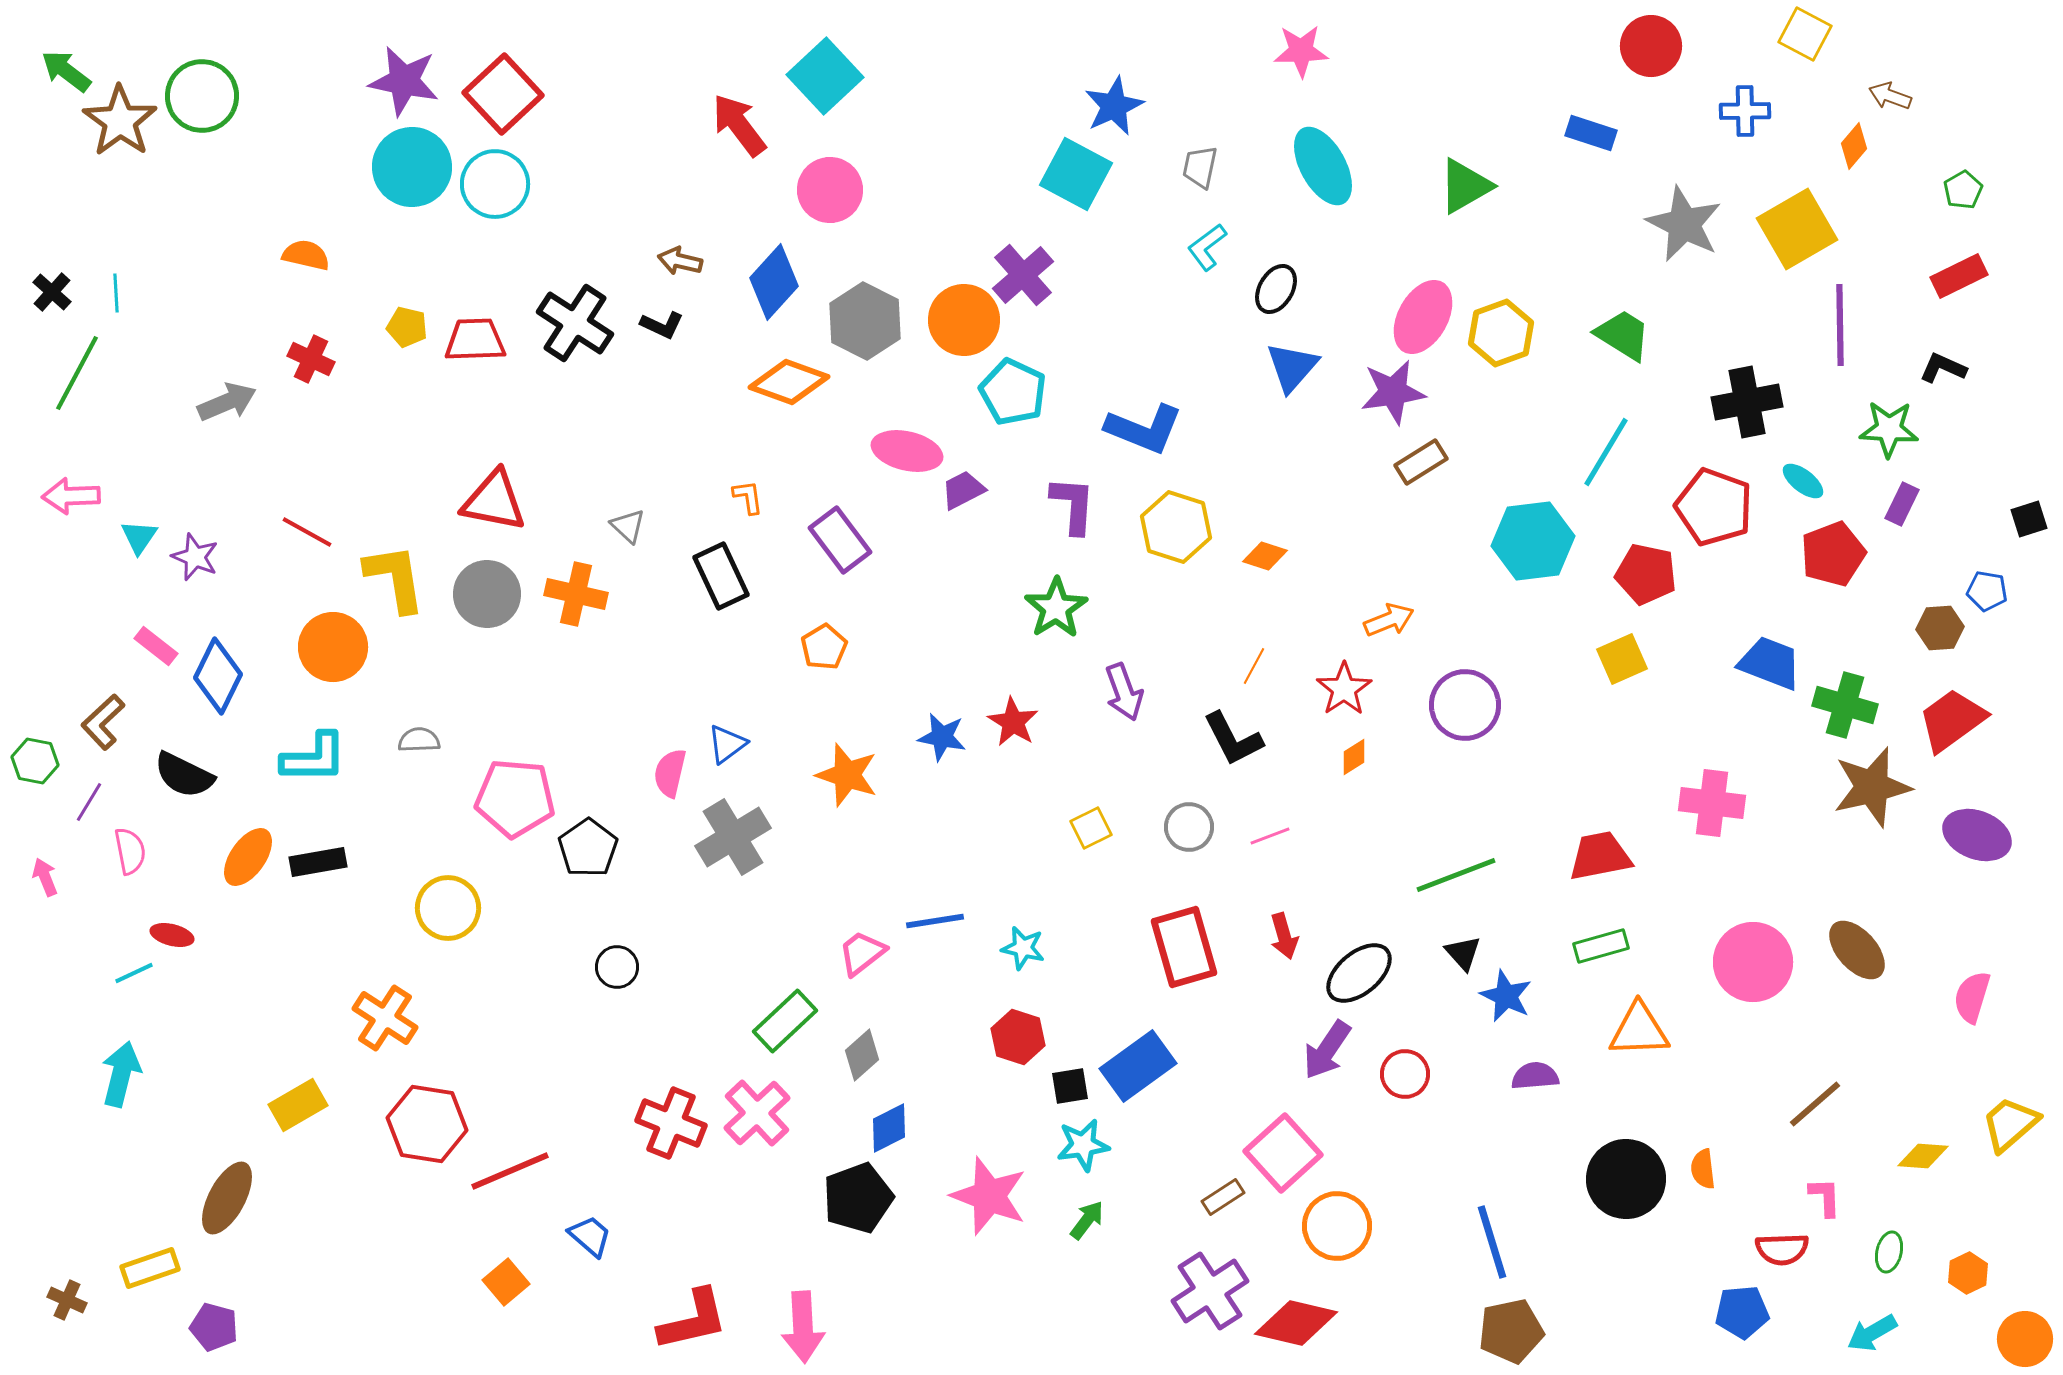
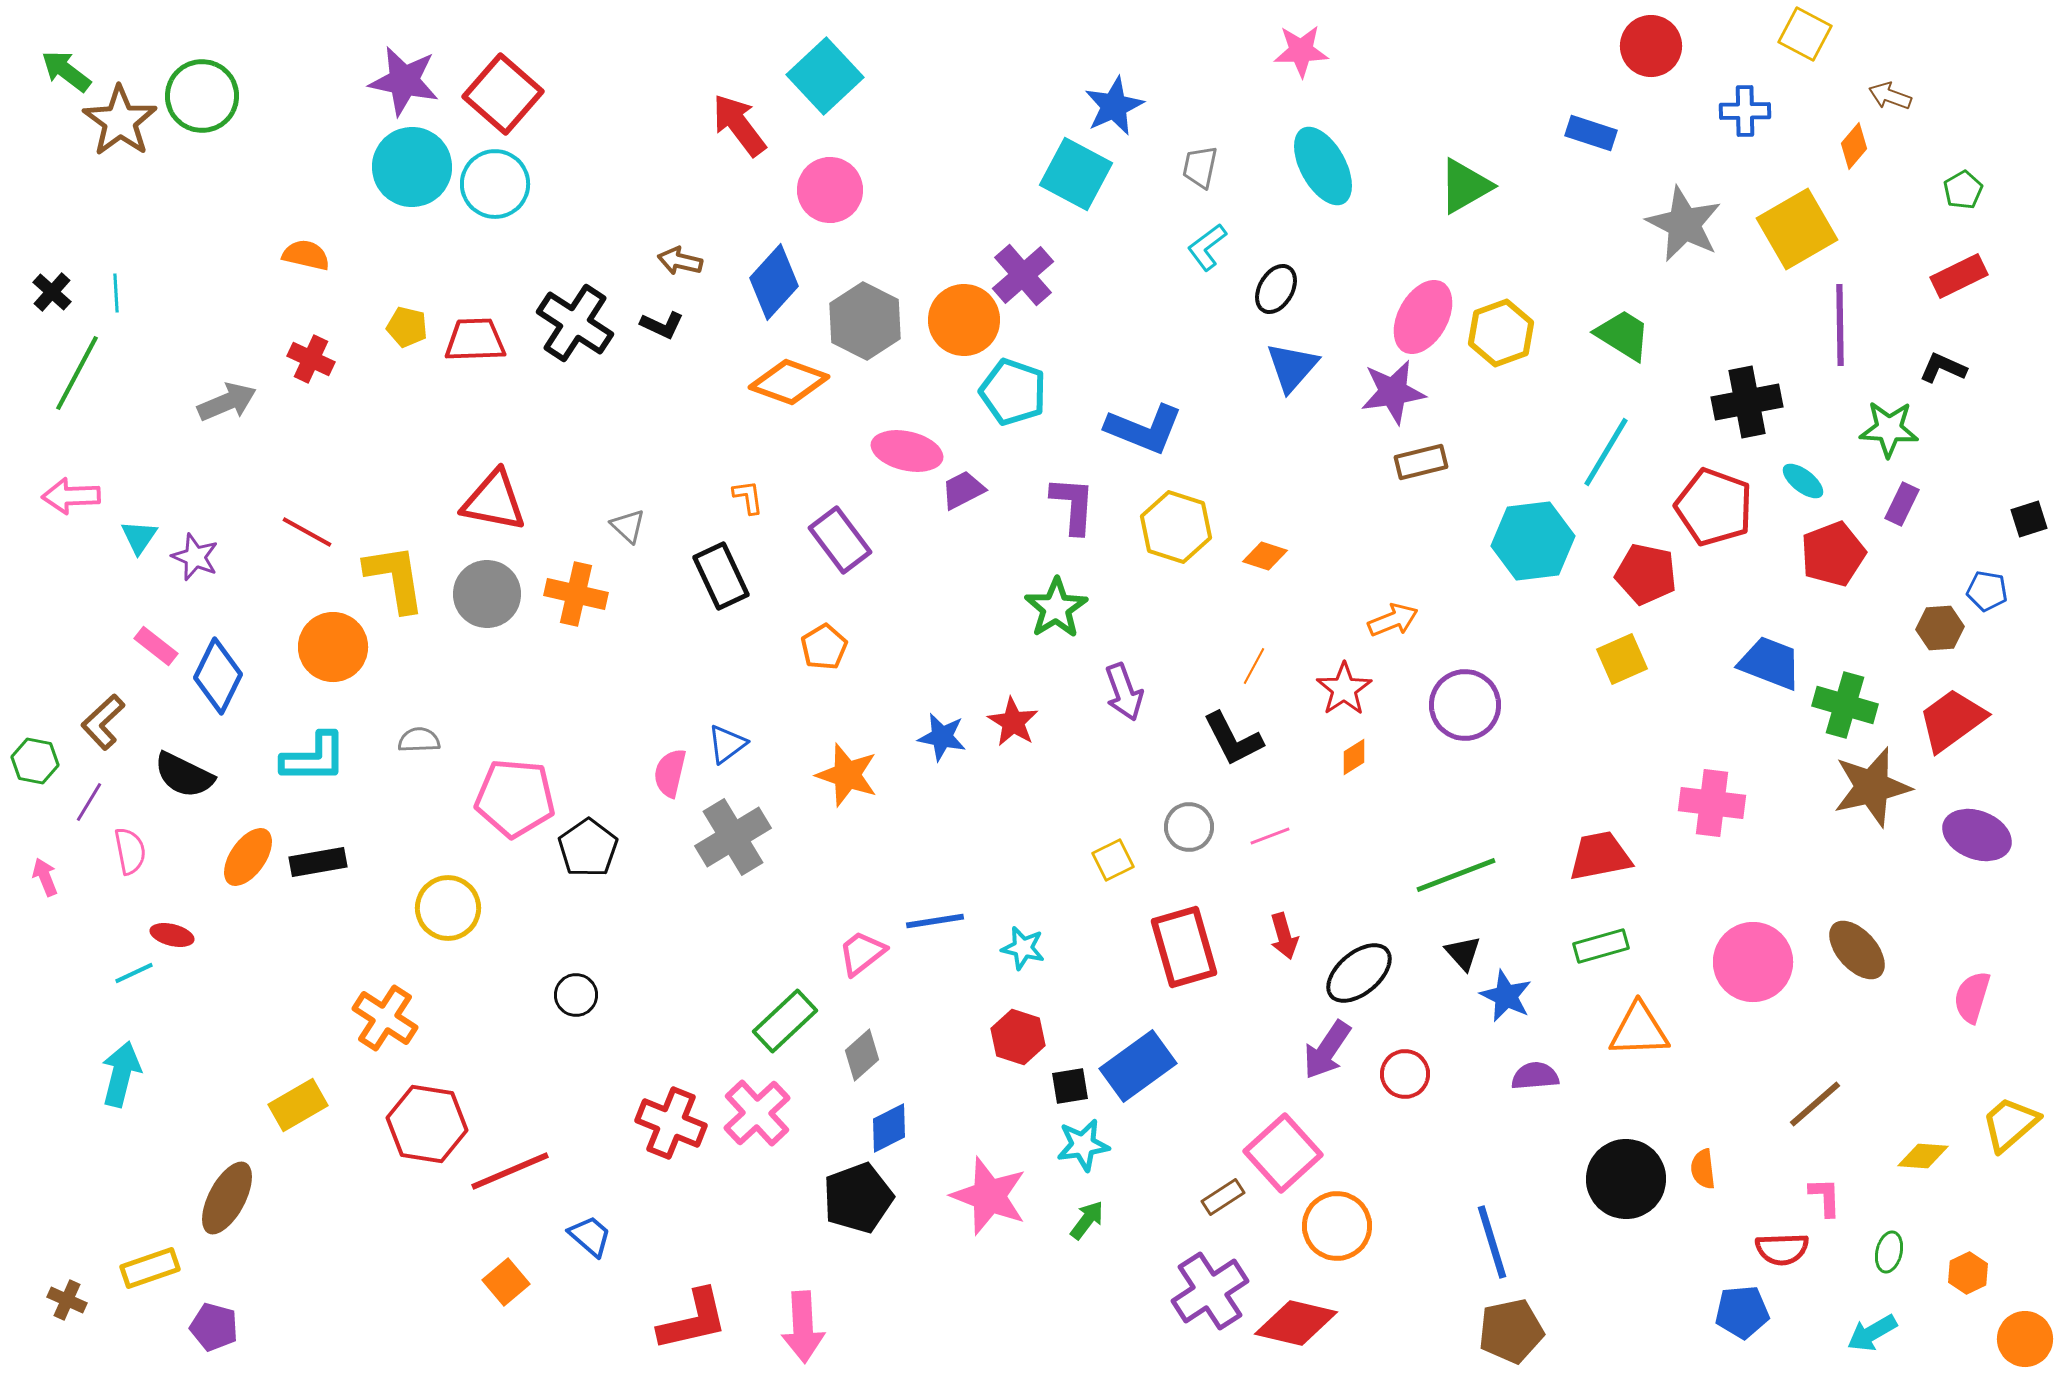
red square at (503, 94): rotated 6 degrees counterclockwise
cyan pentagon at (1013, 392): rotated 6 degrees counterclockwise
brown rectangle at (1421, 462): rotated 18 degrees clockwise
orange arrow at (1389, 620): moved 4 px right
yellow square at (1091, 828): moved 22 px right, 32 px down
black circle at (617, 967): moved 41 px left, 28 px down
